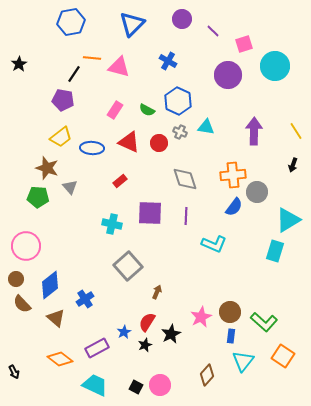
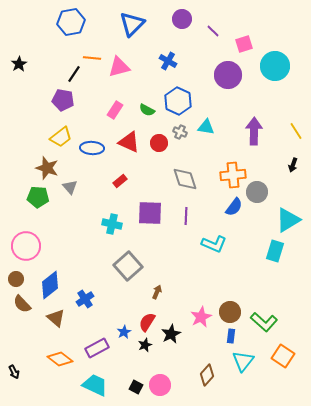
pink triangle at (119, 67): rotated 30 degrees counterclockwise
